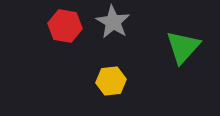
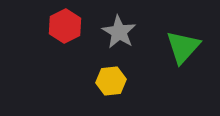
gray star: moved 6 px right, 10 px down
red hexagon: rotated 24 degrees clockwise
